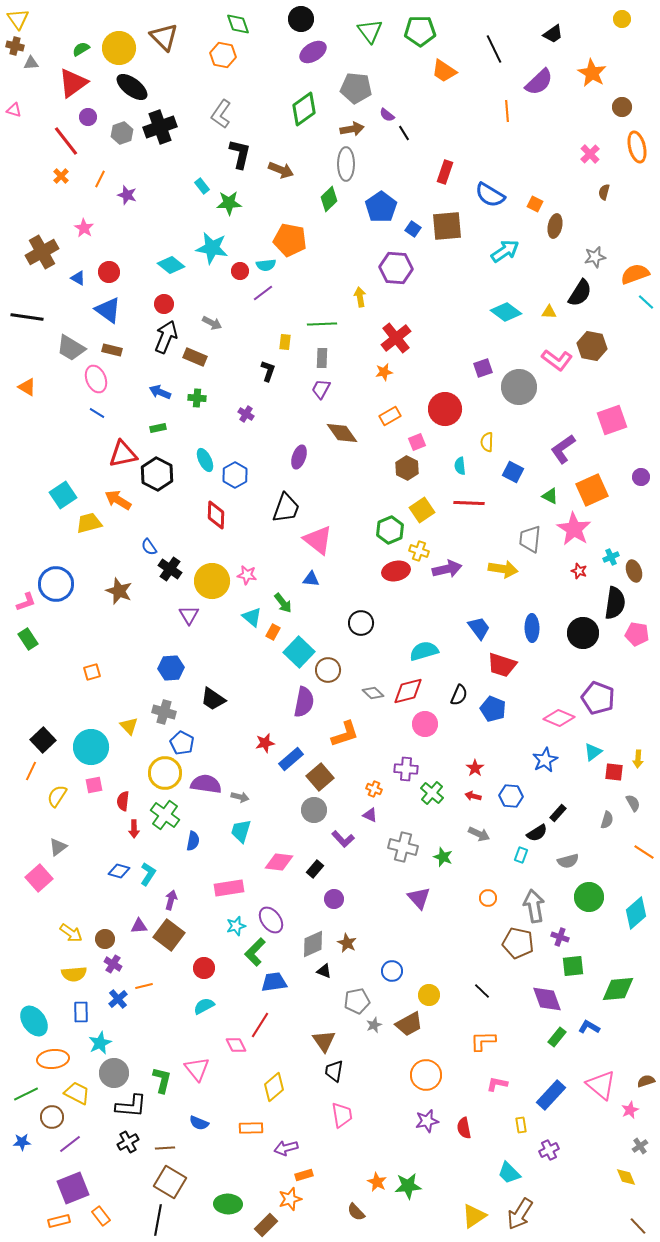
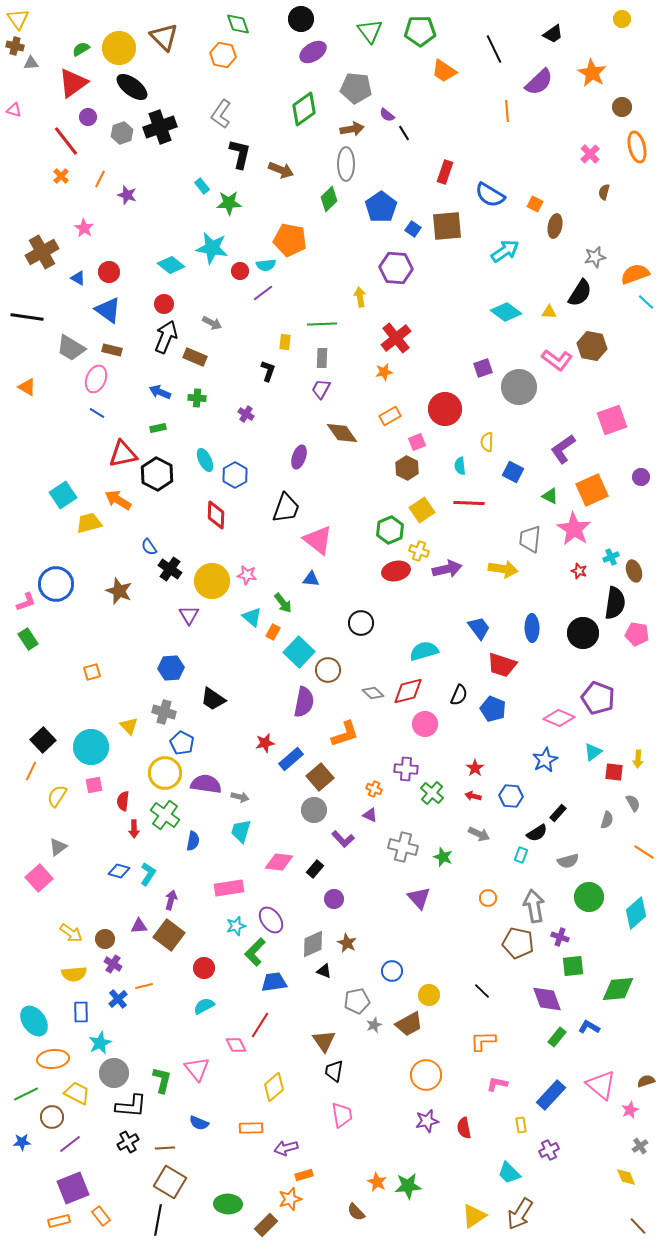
pink ellipse at (96, 379): rotated 44 degrees clockwise
